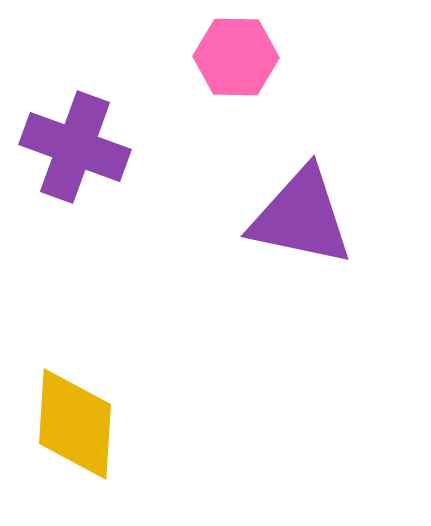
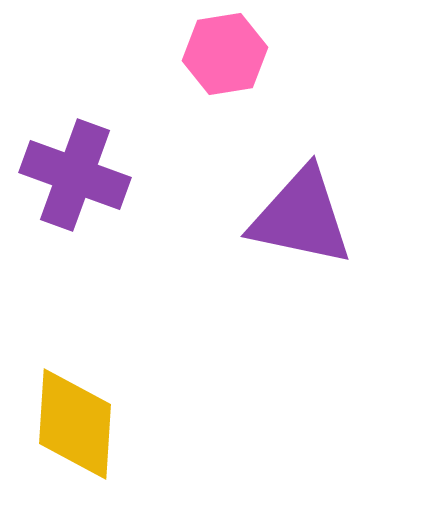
pink hexagon: moved 11 px left, 3 px up; rotated 10 degrees counterclockwise
purple cross: moved 28 px down
